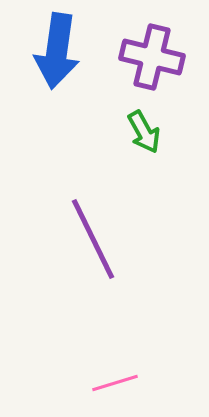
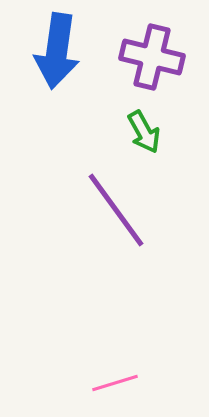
purple line: moved 23 px right, 29 px up; rotated 10 degrees counterclockwise
